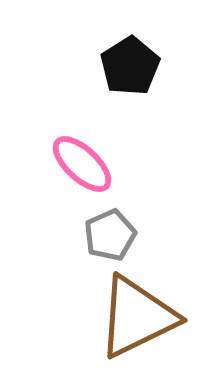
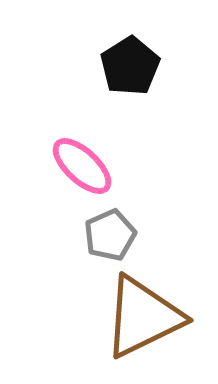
pink ellipse: moved 2 px down
brown triangle: moved 6 px right
